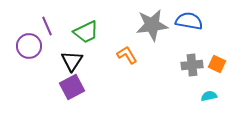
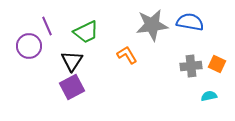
blue semicircle: moved 1 px right, 1 px down
gray cross: moved 1 px left, 1 px down
